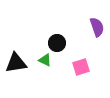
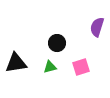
purple semicircle: rotated 144 degrees counterclockwise
green triangle: moved 5 px right, 7 px down; rotated 40 degrees counterclockwise
